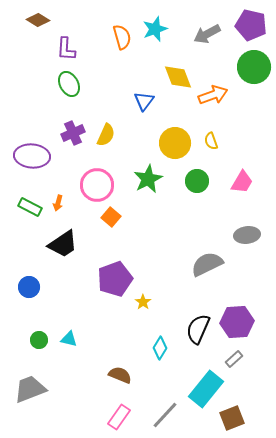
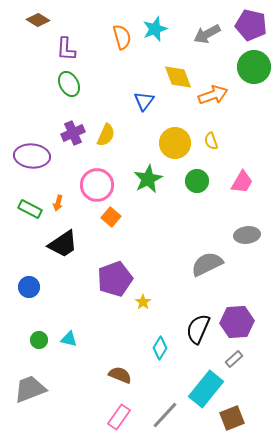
green rectangle at (30, 207): moved 2 px down
